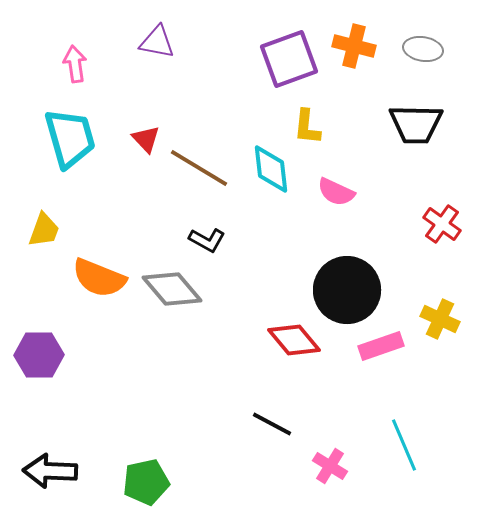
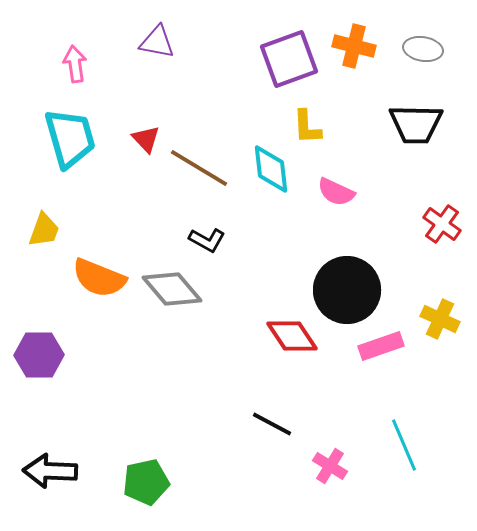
yellow L-shape: rotated 9 degrees counterclockwise
red diamond: moved 2 px left, 4 px up; rotated 6 degrees clockwise
